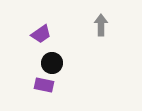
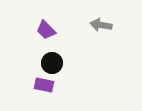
gray arrow: rotated 80 degrees counterclockwise
purple trapezoid: moved 5 px right, 4 px up; rotated 80 degrees clockwise
